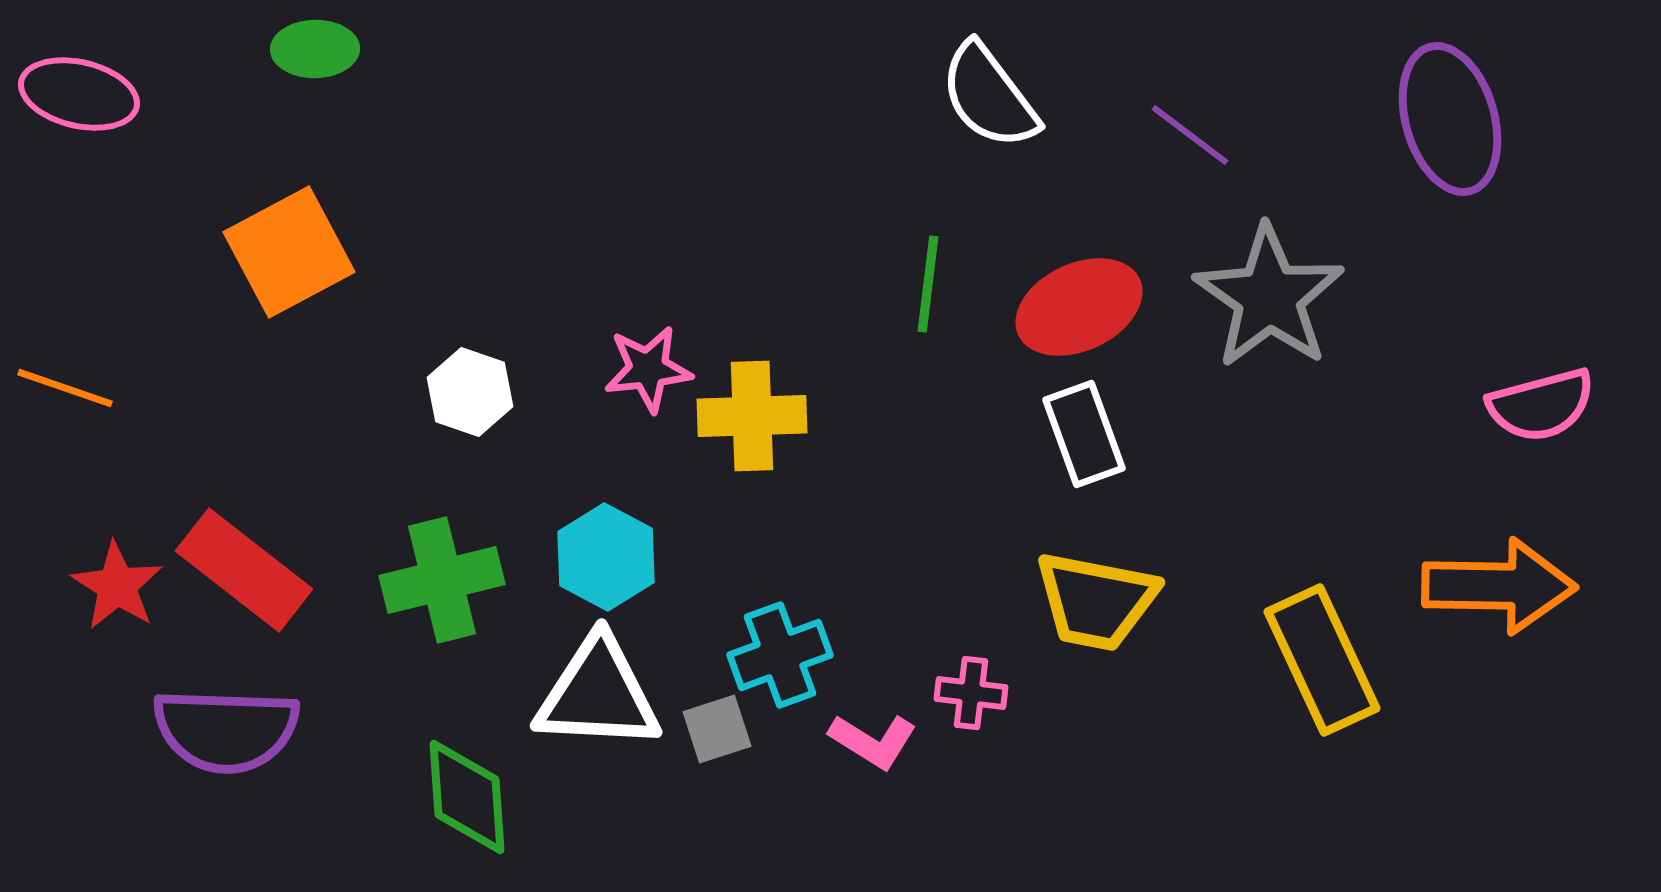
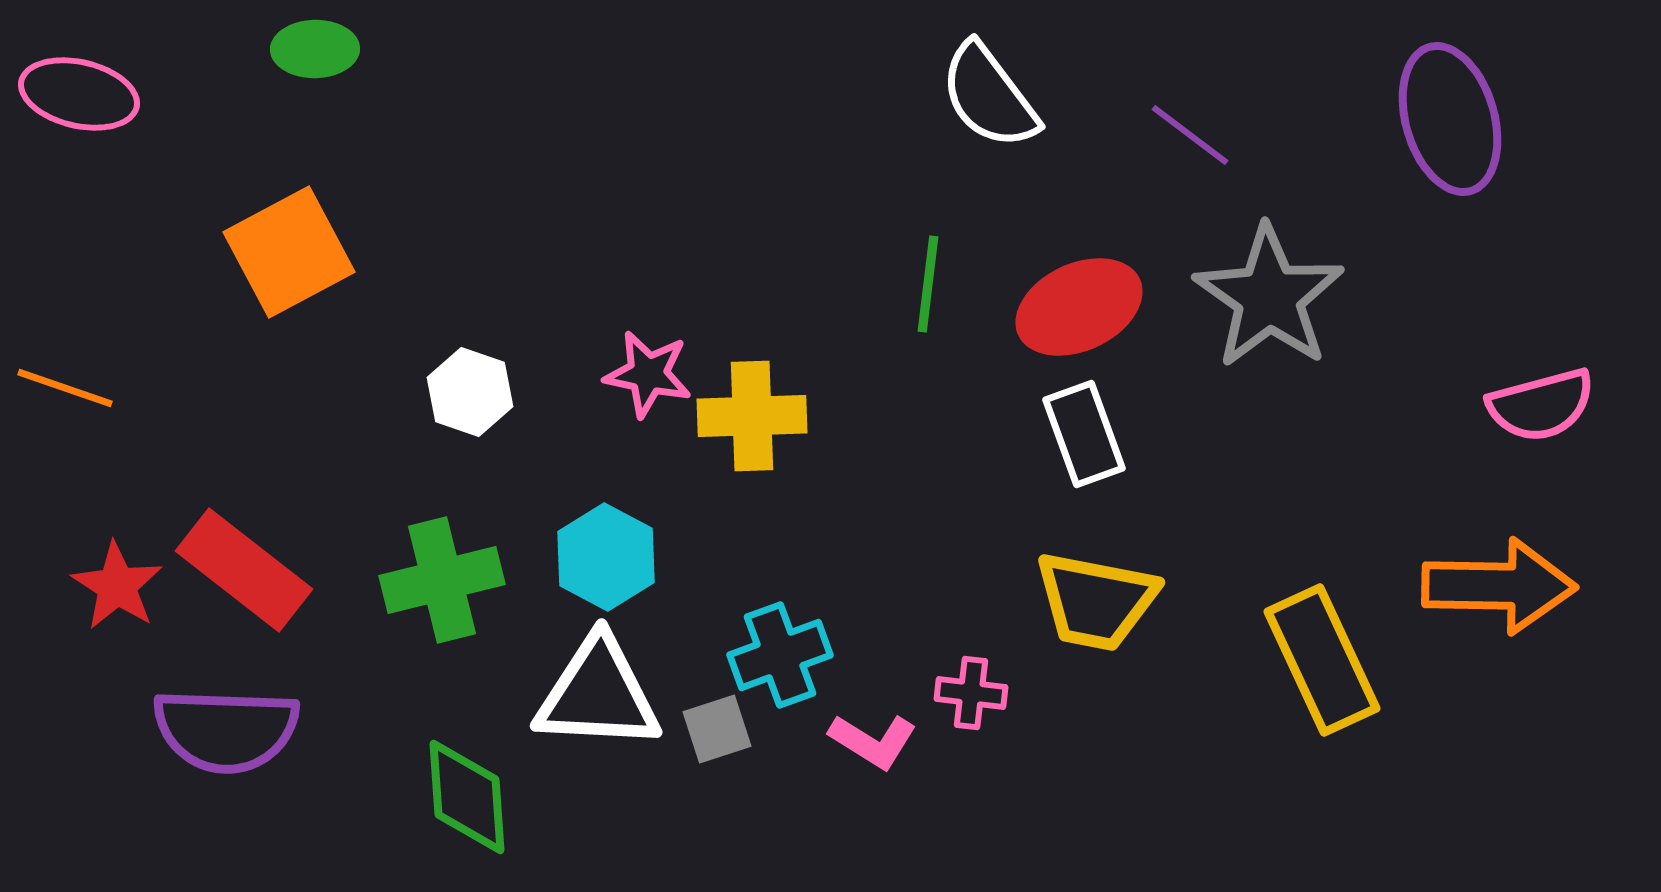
pink star: moved 5 px down; rotated 18 degrees clockwise
